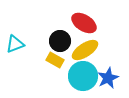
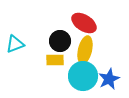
yellow ellipse: rotated 44 degrees counterclockwise
yellow rectangle: rotated 30 degrees counterclockwise
blue star: moved 1 px right, 1 px down
